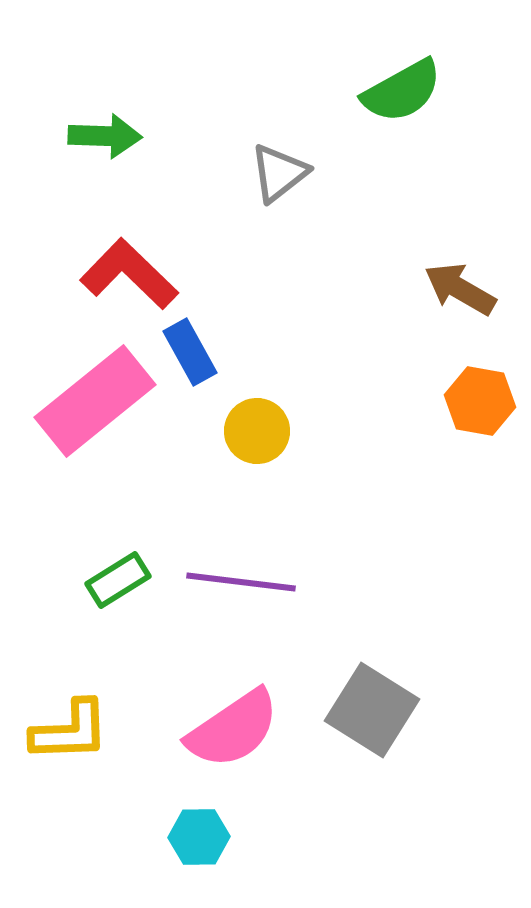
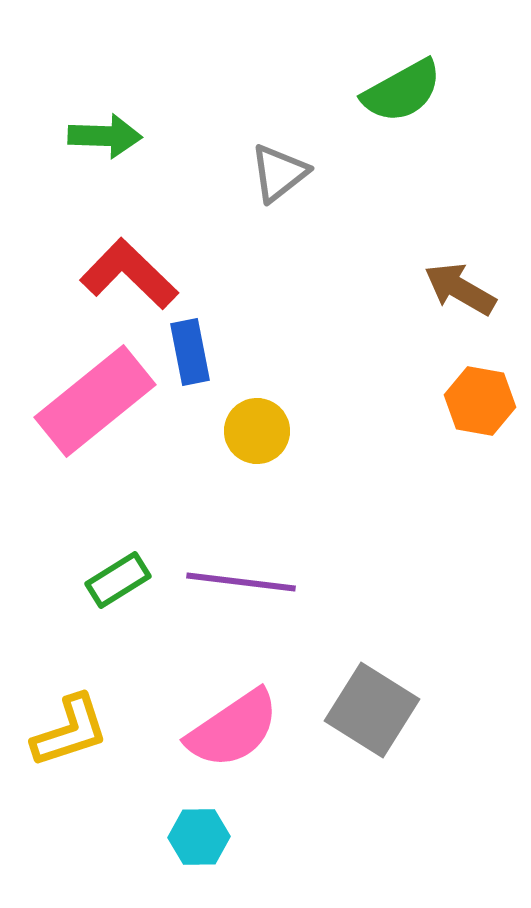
blue rectangle: rotated 18 degrees clockwise
yellow L-shape: rotated 16 degrees counterclockwise
